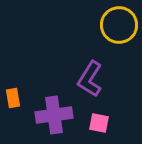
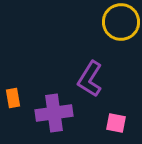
yellow circle: moved 2 px right, 3 px up
purple cross: moved 2 px up
pink square: moved 17 px right
